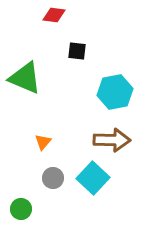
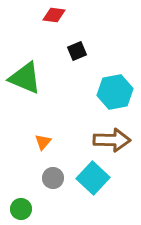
black square: rotated 30 degrees counterclockwise
